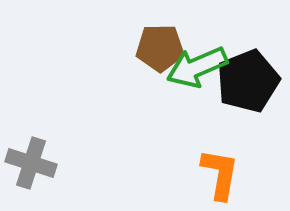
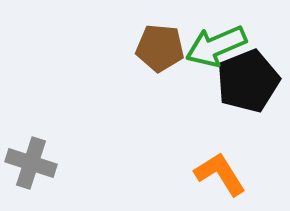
brown pentagon: rotated 6 degrees clockwise
green arrow: moved 19 px right, 21 px up
orange L-shape: rotated 42 degrees counterclockwise
